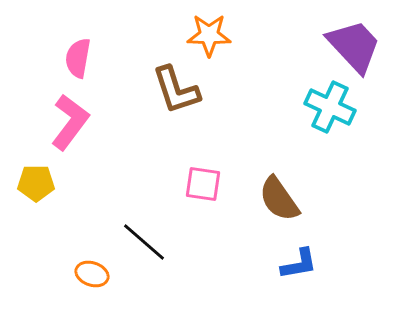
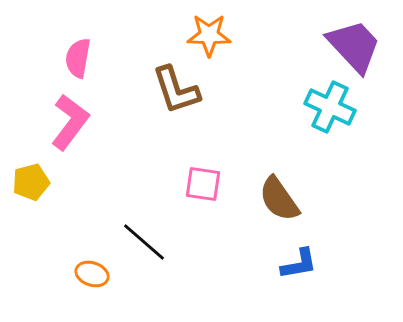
yellow pentagon: moved 5 px left, 1 px up; rotated 15 degrees counterclockwise
